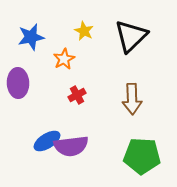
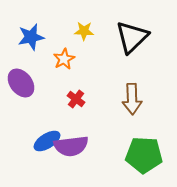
yellow star: rotated 24 degrees counterclockwise
black triangle: moved 1 px right, 1 px down
purple ellipse: moved 3 px right; rotated 36 degrees counterclockwise
red cross: moved 1 px left, 4 px down; rotated 24 degrees counterclockwise
green pentagon: moved 2 px right, 1 px up
